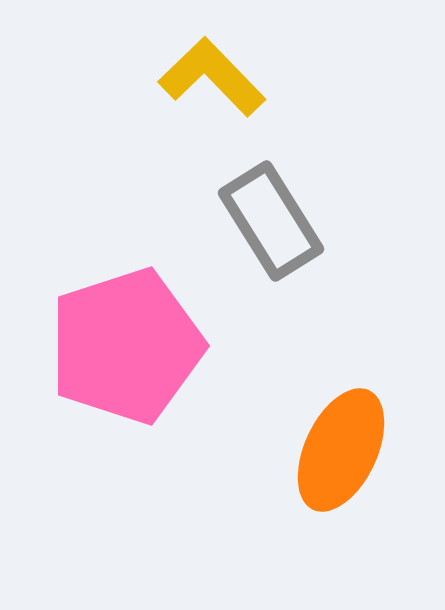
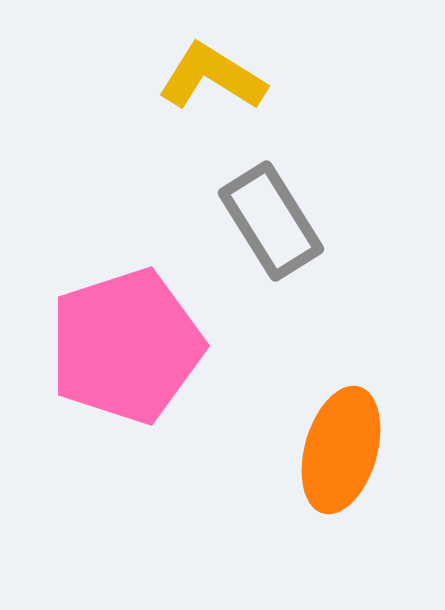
yellow L-shape: rotated 14 degrees counterclockwise
orange ellipse: rotated 9 degrees counterclockwise
